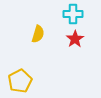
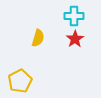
cyan cross: moved 1 px right, 2 px down
yellow semicircle: moved 4 px down
